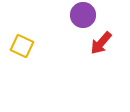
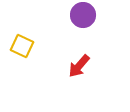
red arrow: moved 22 px left, 23 px down
